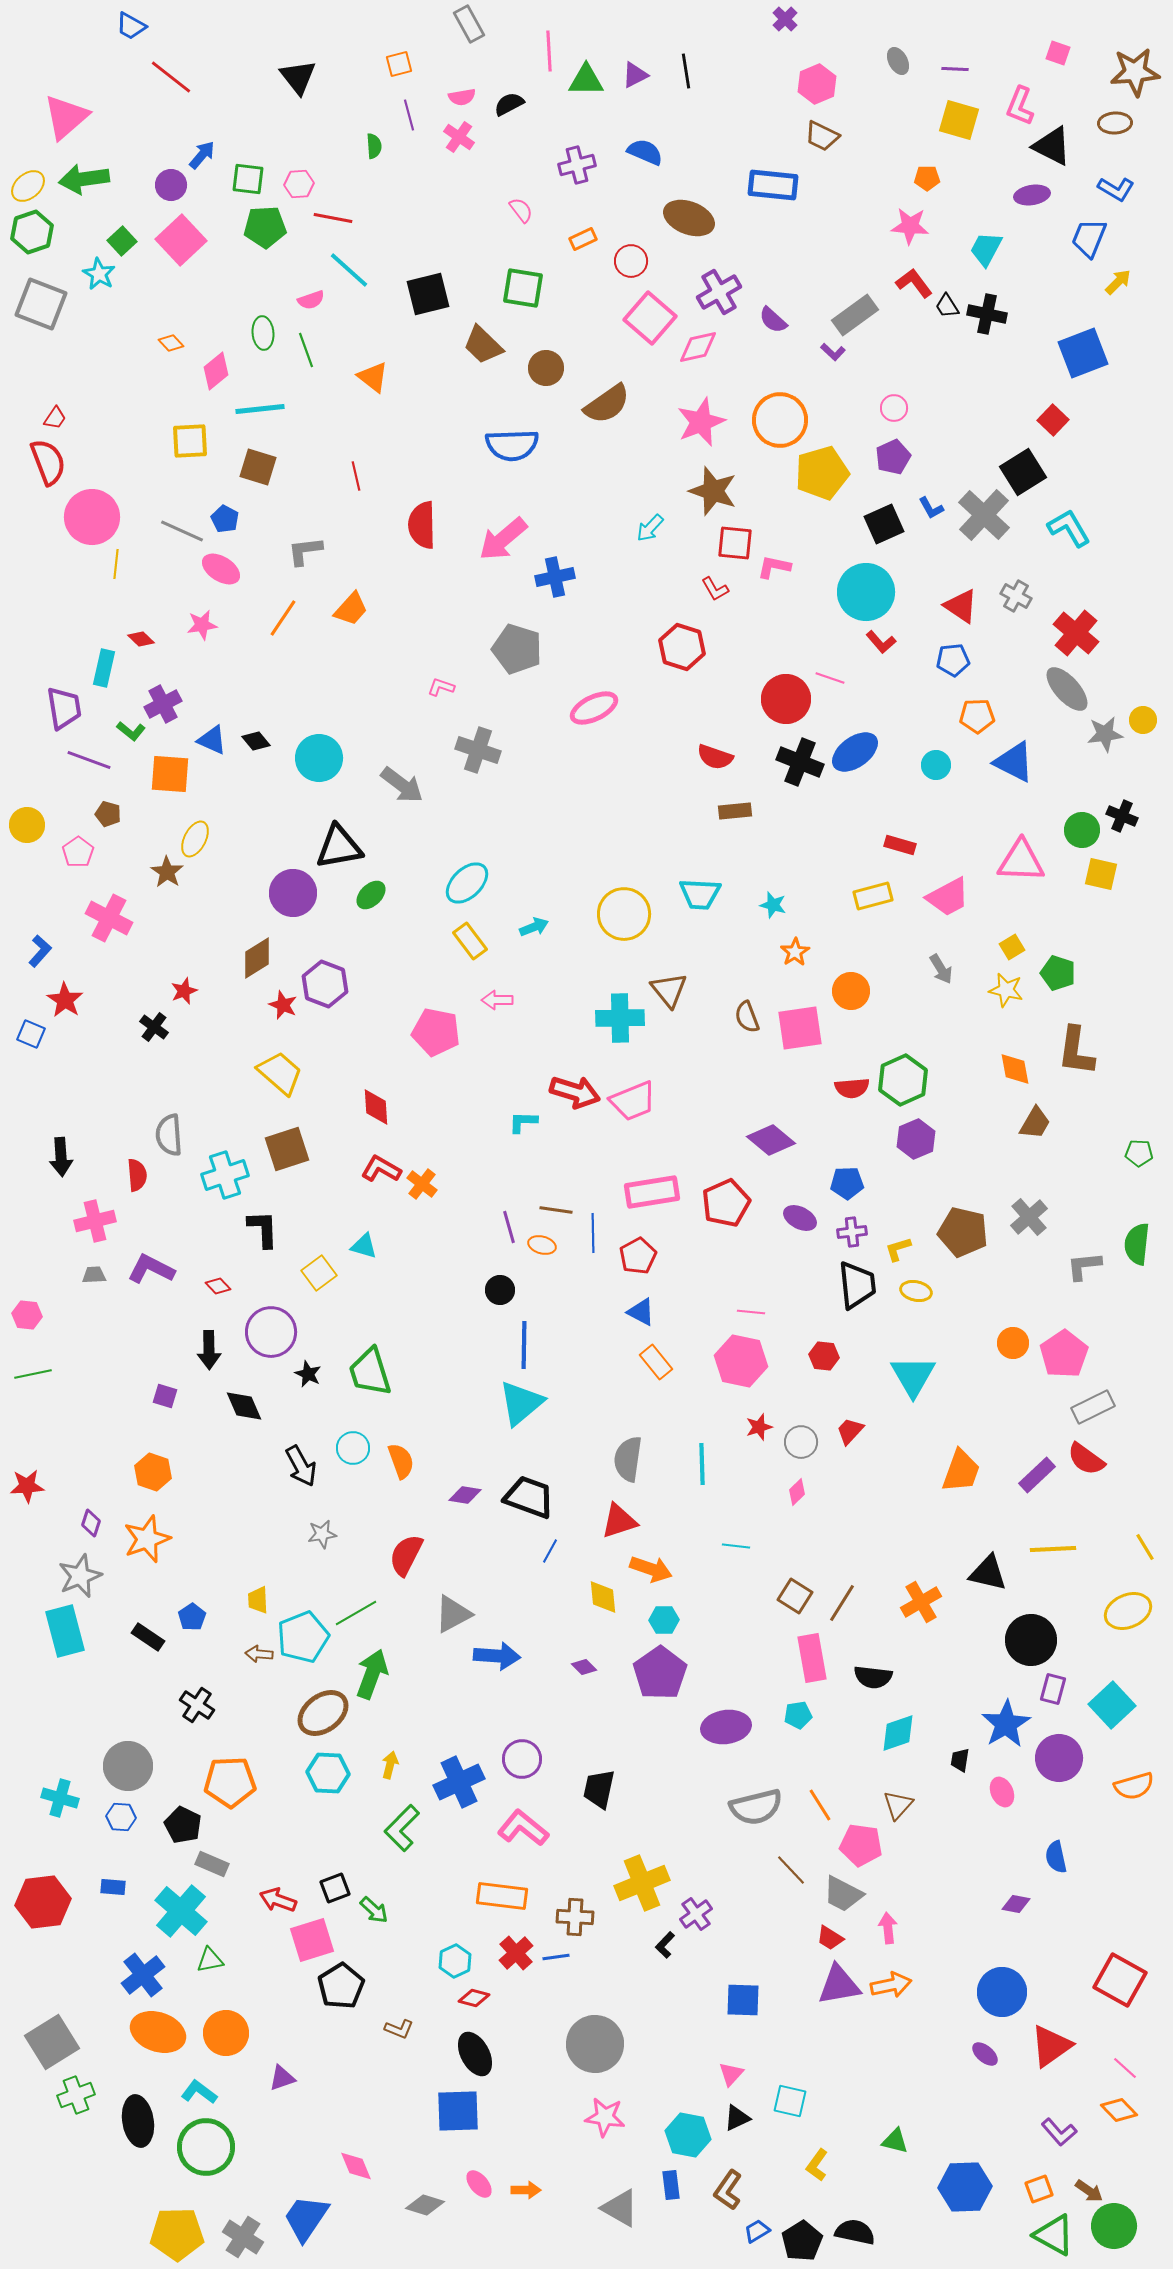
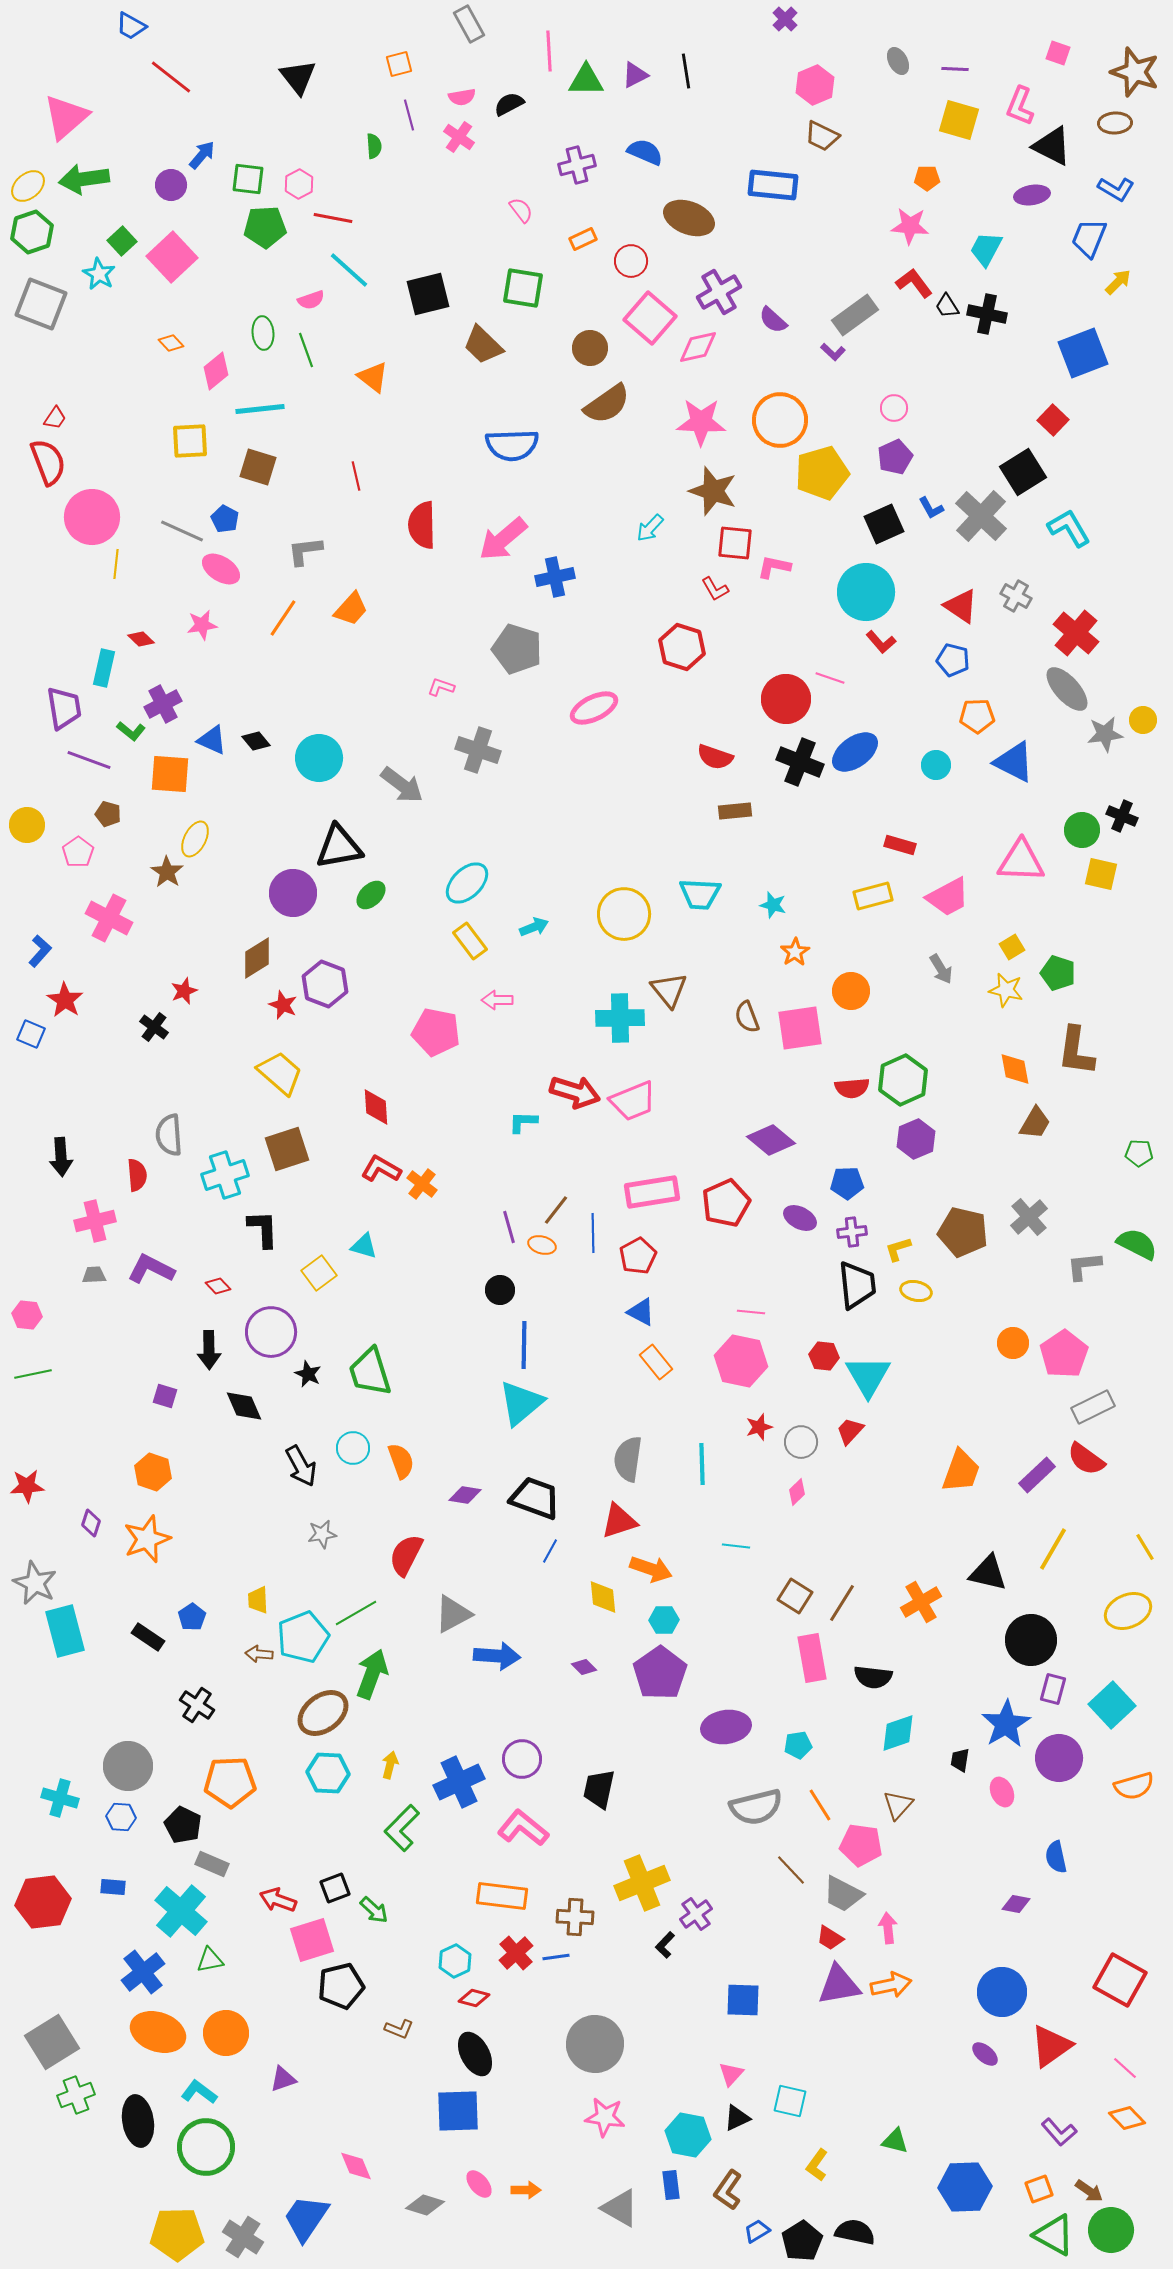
brown star at (1135, 72): rotated 24 degrees clockwise
pink hexagon at (817, 84): moved 2 px left, 1 px down
pink hexagon at (299, 184): rotated 24 degrees counterclockwise
pink square at (181, 240): moved 9 px left, 17 px down
brown circle at (546, 368): moved 44 px right, 20 px up
pink star at (701, 422): rotated 24 degrees clockwise
purple pentagon at (893, 457): moved 2 px right
gray cross at (984, 515): moved 3 px left, 1 px down
blue pentagon at (953, 660): rotated 20 degrees clockwise
brown line at (556, 1210): rotated 60 degrees counterclockwise
green semicircle at (1137, 1244): rotated 111 degrees clockwise
cyan triangle at (913, 1376): moved 45 px left
black trapezoid at (529, 1497): moved 6 px right, 1 px down
yellow line at (1053, 1549): rotated 57 degrees counterclockwise
gray star at (80, 1576): moved 45 px left, 7 px down; rotated 24 degrees counterclockwise
cyan pentagon at (798, 1715): moved 30 px down
blue cross at (143, 1975): moved 3 px up
black pentagon at (341, 1986): rotated 18 degrees clockwise
purple triangle at (282, 2078): moved 1 px right, 1 px down
orange diamond at (1119, 2110): moved 8 px right, 8 px down
green circle at (1114, 2226): moved 3 px left, 4 px down
